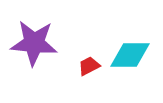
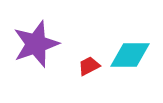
purple star: moved 2 px right, 1 px down; rotated 24 degrees counterclockwise
